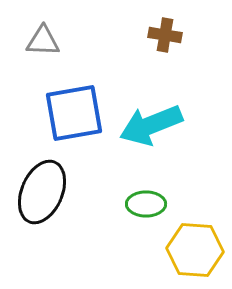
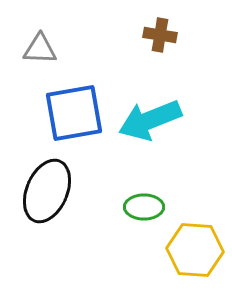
brown cross: moved 5 px left
gray triangle: moved 3 px left, 8 px down
cyan arrow: moved 1 px left, 5 px up
black ellipse: moved 5 px right, 1 px up
green ellipse: moved 2 px left, 3 px down
